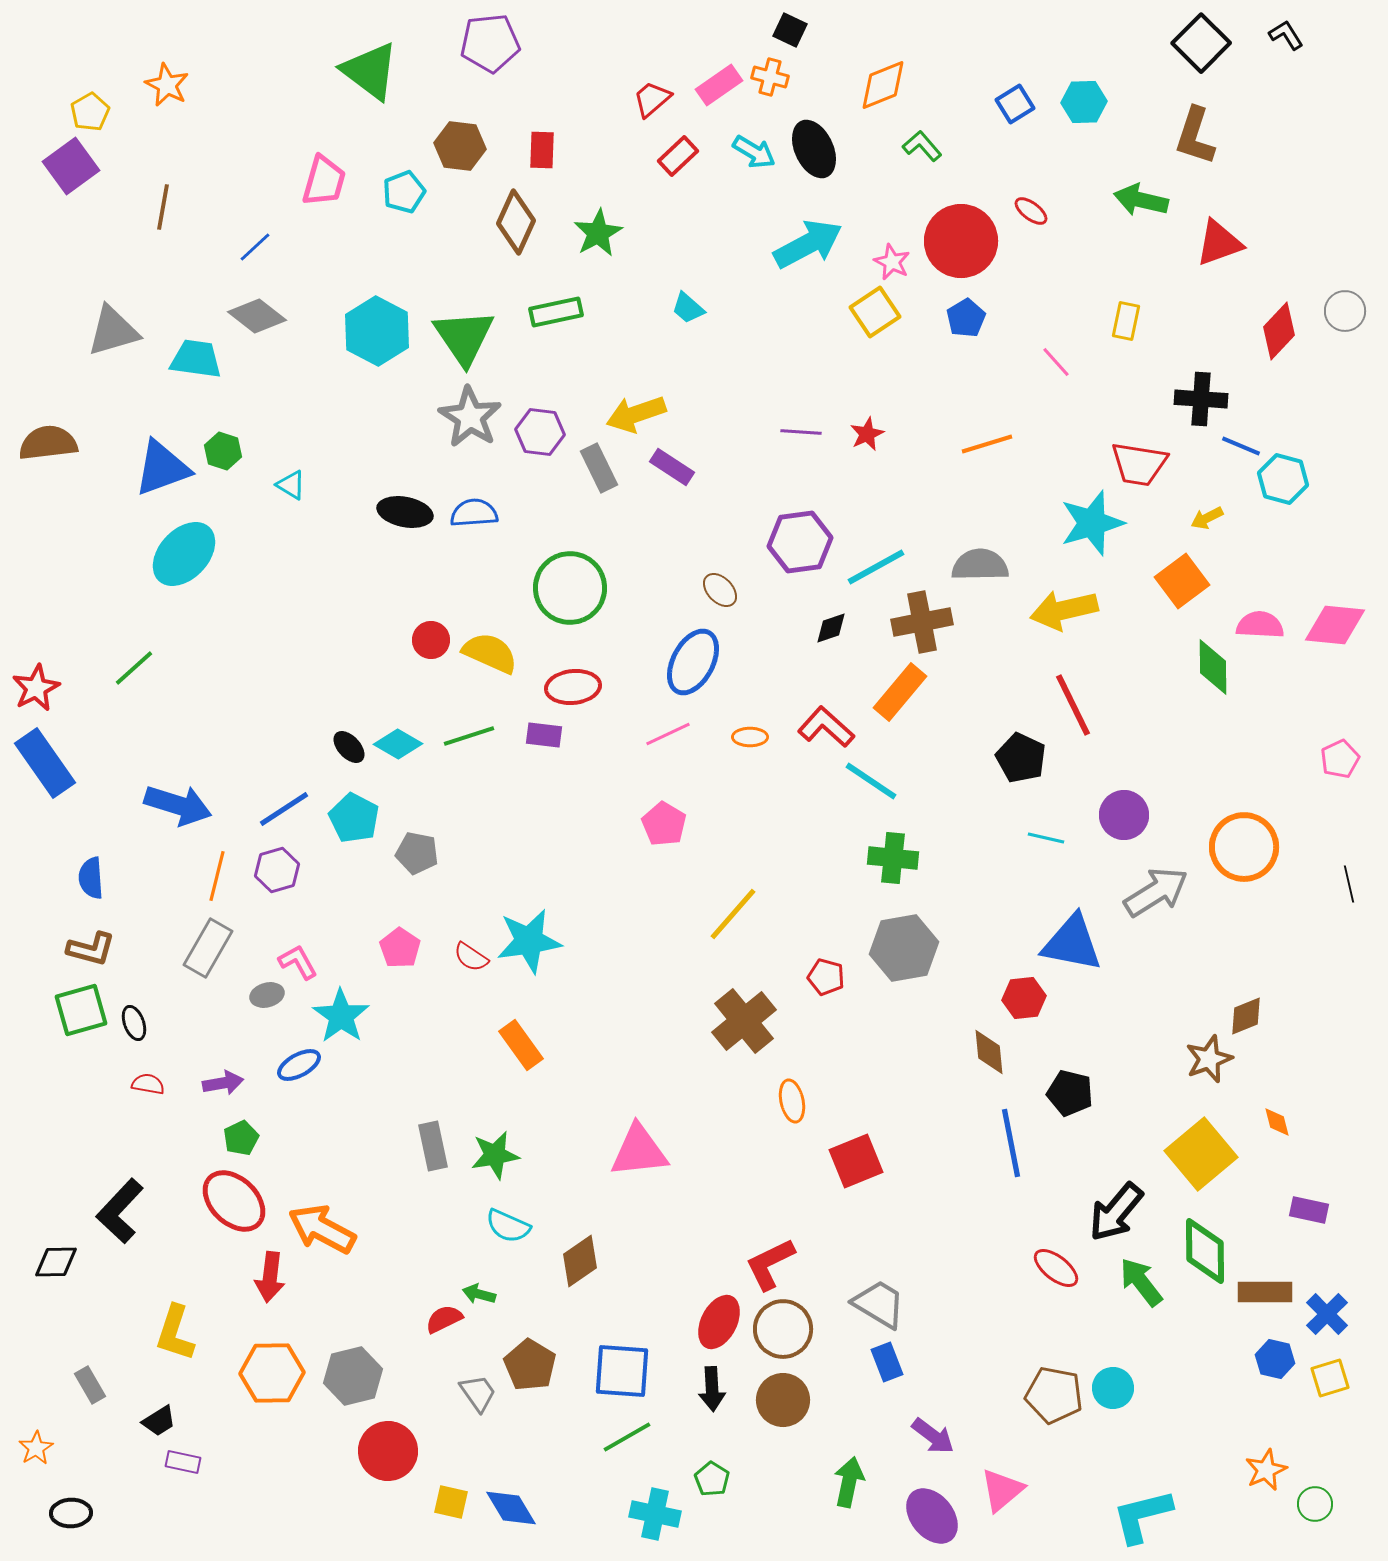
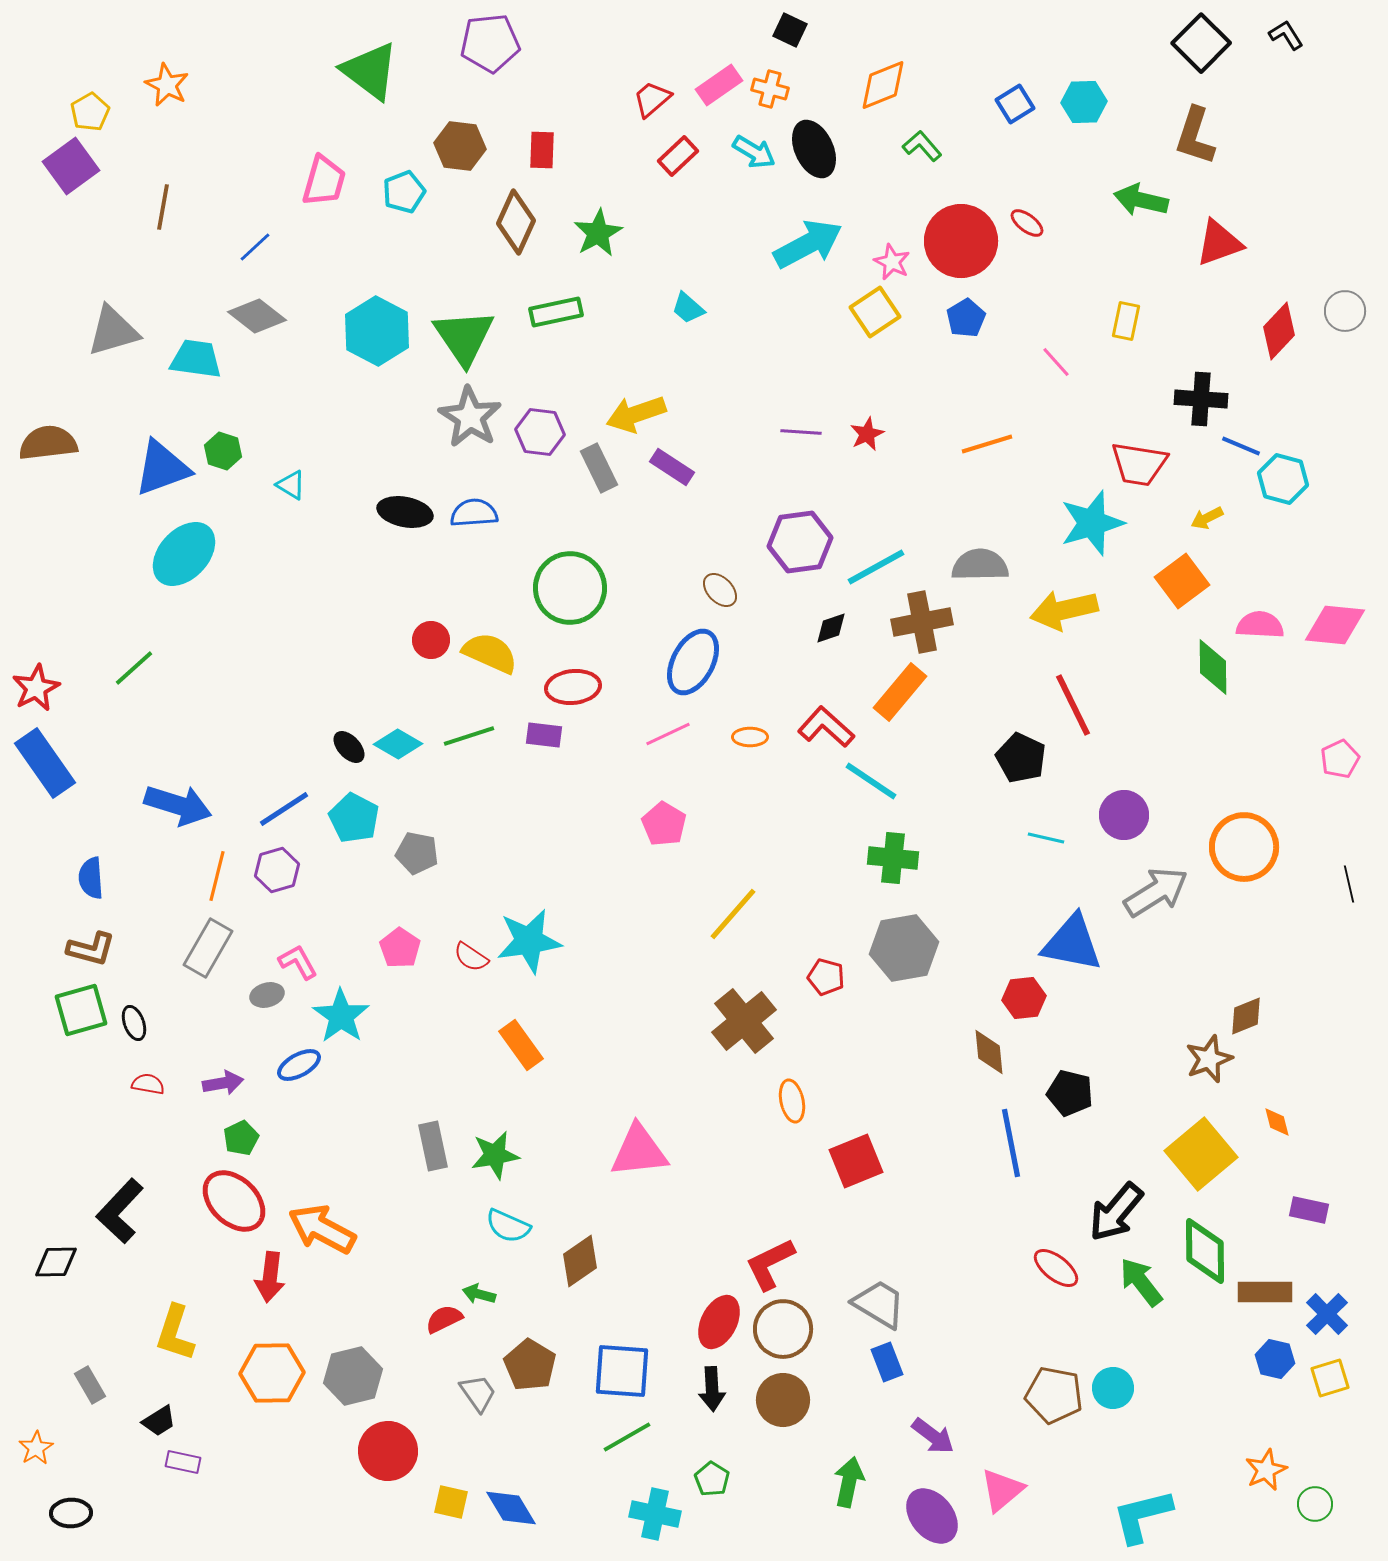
orange cross at (770, 77): moved 12 px down
red ellipse at (1031, 211): moved 4 px left, 12 px down
